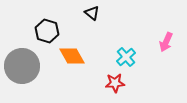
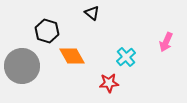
red star: moved 6 px left
